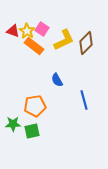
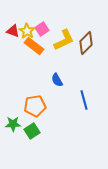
pink square: rotated 24 degrees clockwise
green square: rotated 21 degrees counterclockwise
